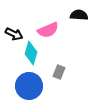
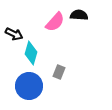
pink semicircle: moved 7 px right, 8 px up; rotated 25 degrees counterclockwise
